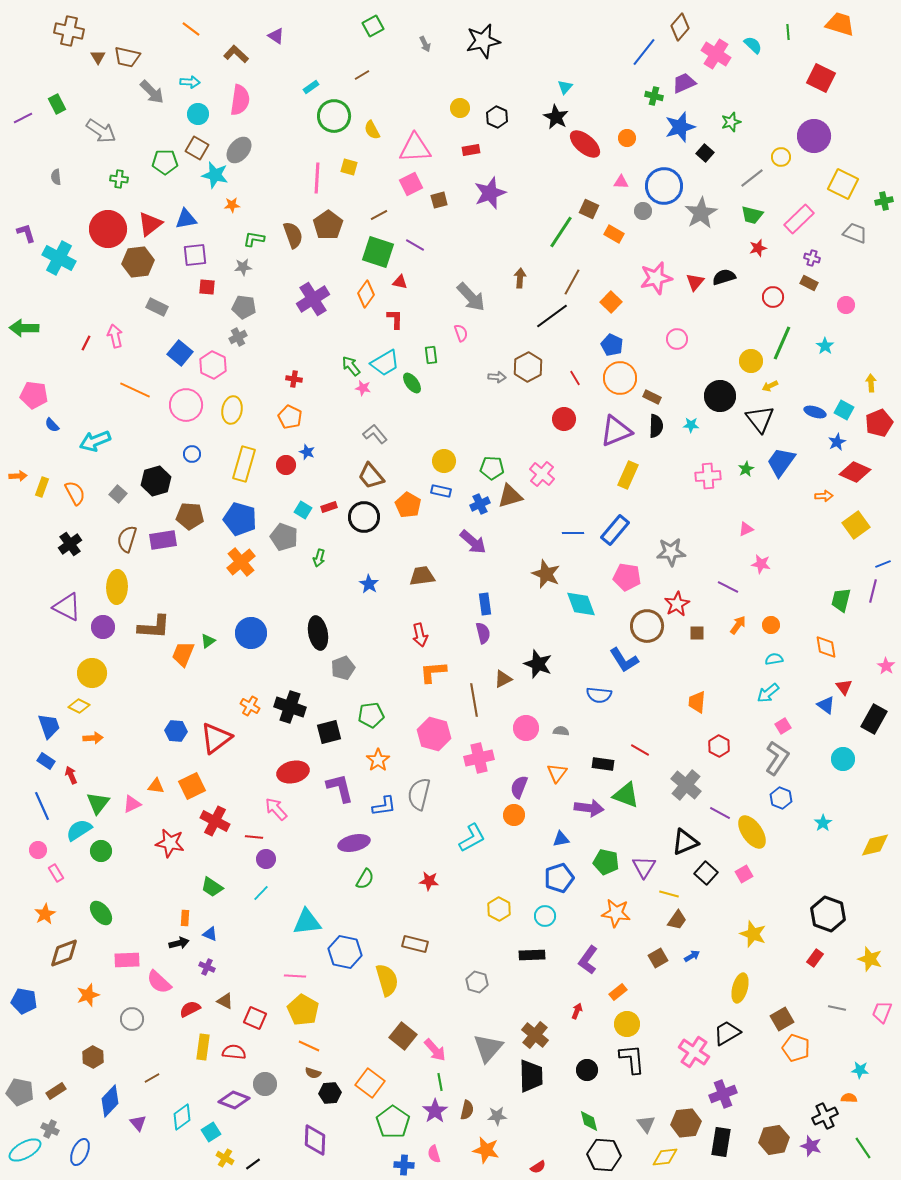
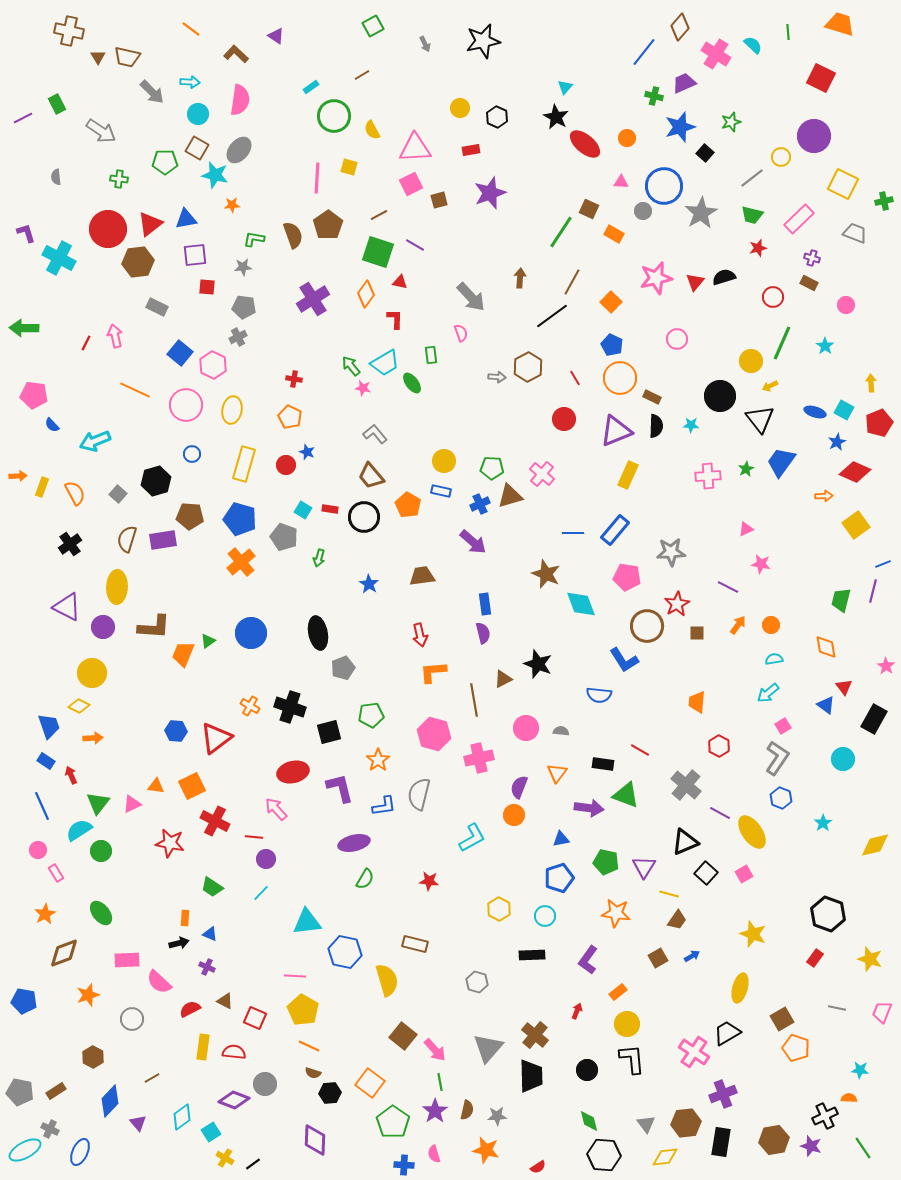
red rectangle at (329, 507): moved 1 px right, 2 px down; rotated 28 degrees clockwise
